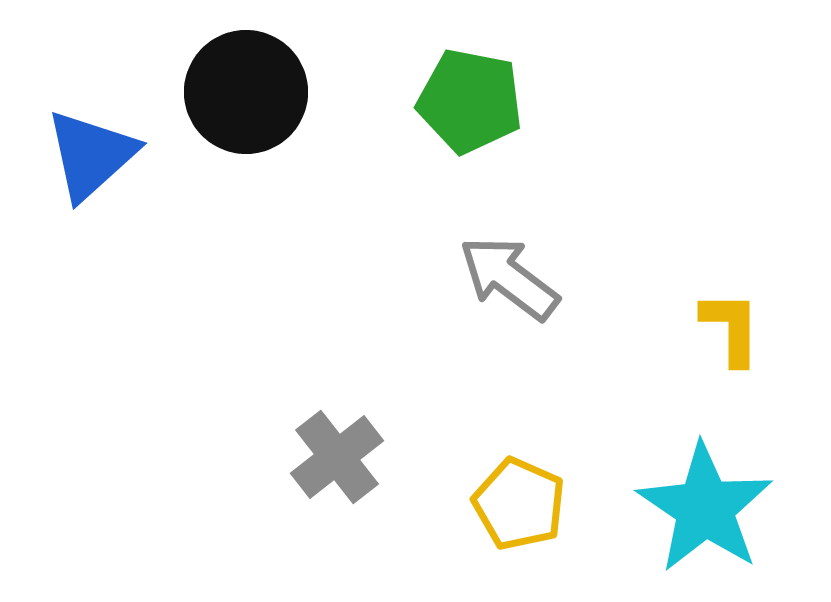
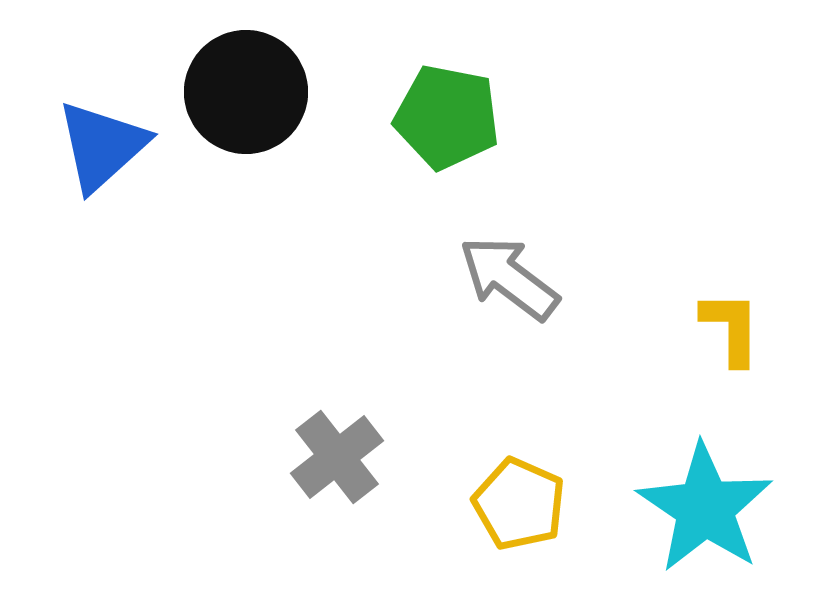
green pentagon: moved 23 px left, 16 px down
blue triangle: moved 11 px right, 9 px up
